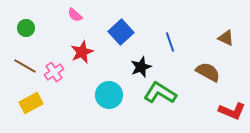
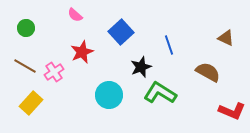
blue line: moved 1 px left, 3 px down
yellow rectangle: rotated 20 degrees counterclockwise
